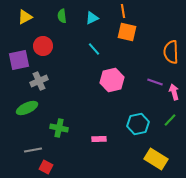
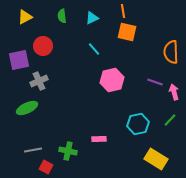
green cross: moved 9 px right, 23 px down
